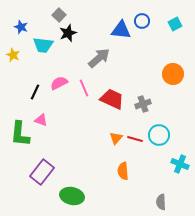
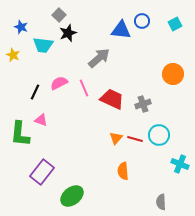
green ellipse: rotated 50 degrees counterclockwise
